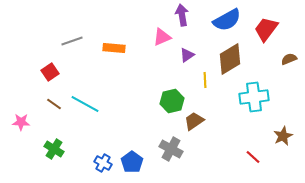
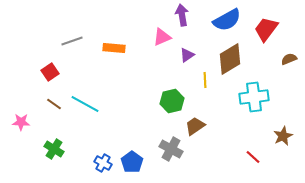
brown trapezoid: moved 1 px right, 5 px down
